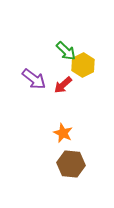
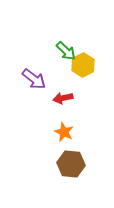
red arrow: moved 13 px down; rotated 30 degrees clockwise
orange star: moved 1 px right, 1 px up
